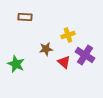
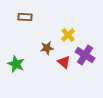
yellow cross: rotated 24 degrees counterclockwise
brown star: moved 1 px right, 1 px up
